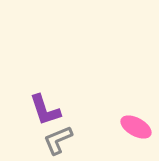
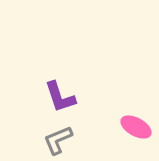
purple L-shape: moved 15 px right, 13 px up
